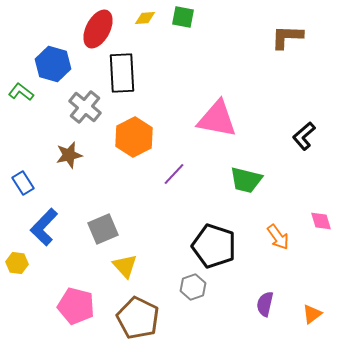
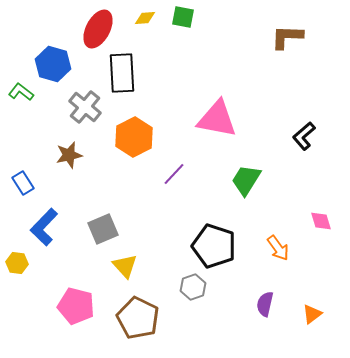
green trapezoid: rotated 108 degrees clockwise
orange arrow: moved 11 px down
